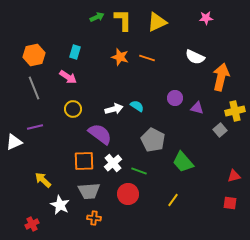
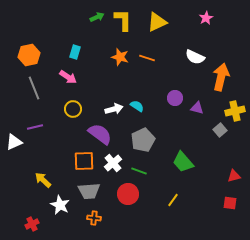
pink star: rotated 24 degrees counterclockwise
orange hexagon: moved 5 px left
gray pentagon: moved 10 px left; rotated 20 degrees clockwise
